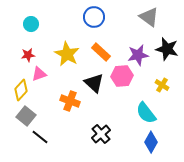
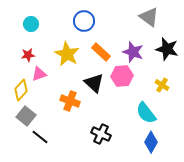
blue circle: moved 10 px left, 4 px down
purple star: moved 5 px left, 3 px up; rotated 30 degrees clockwise
black cross: rotated 24 degrees counterclockwise
